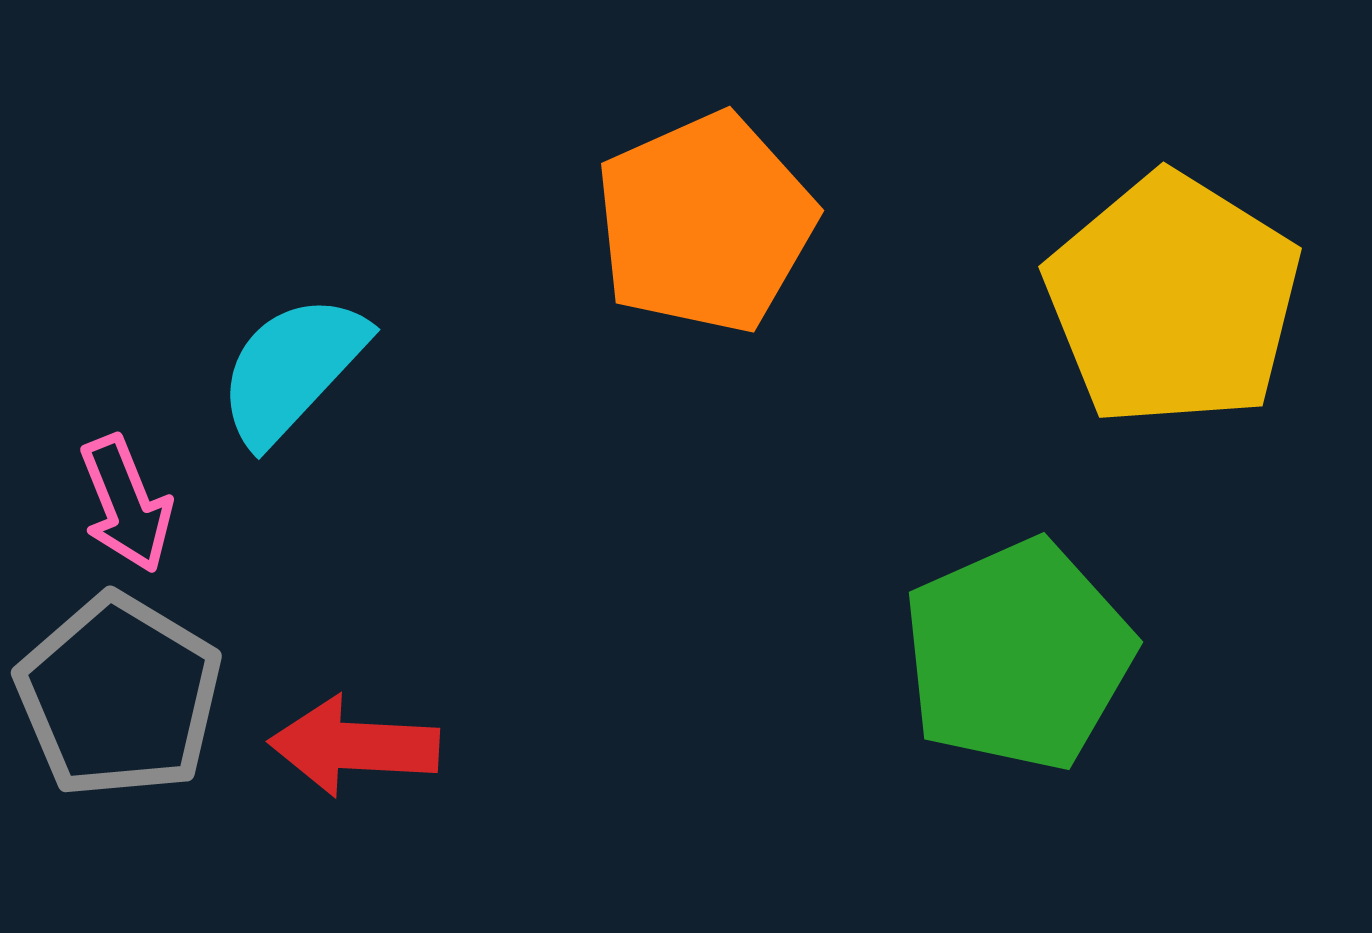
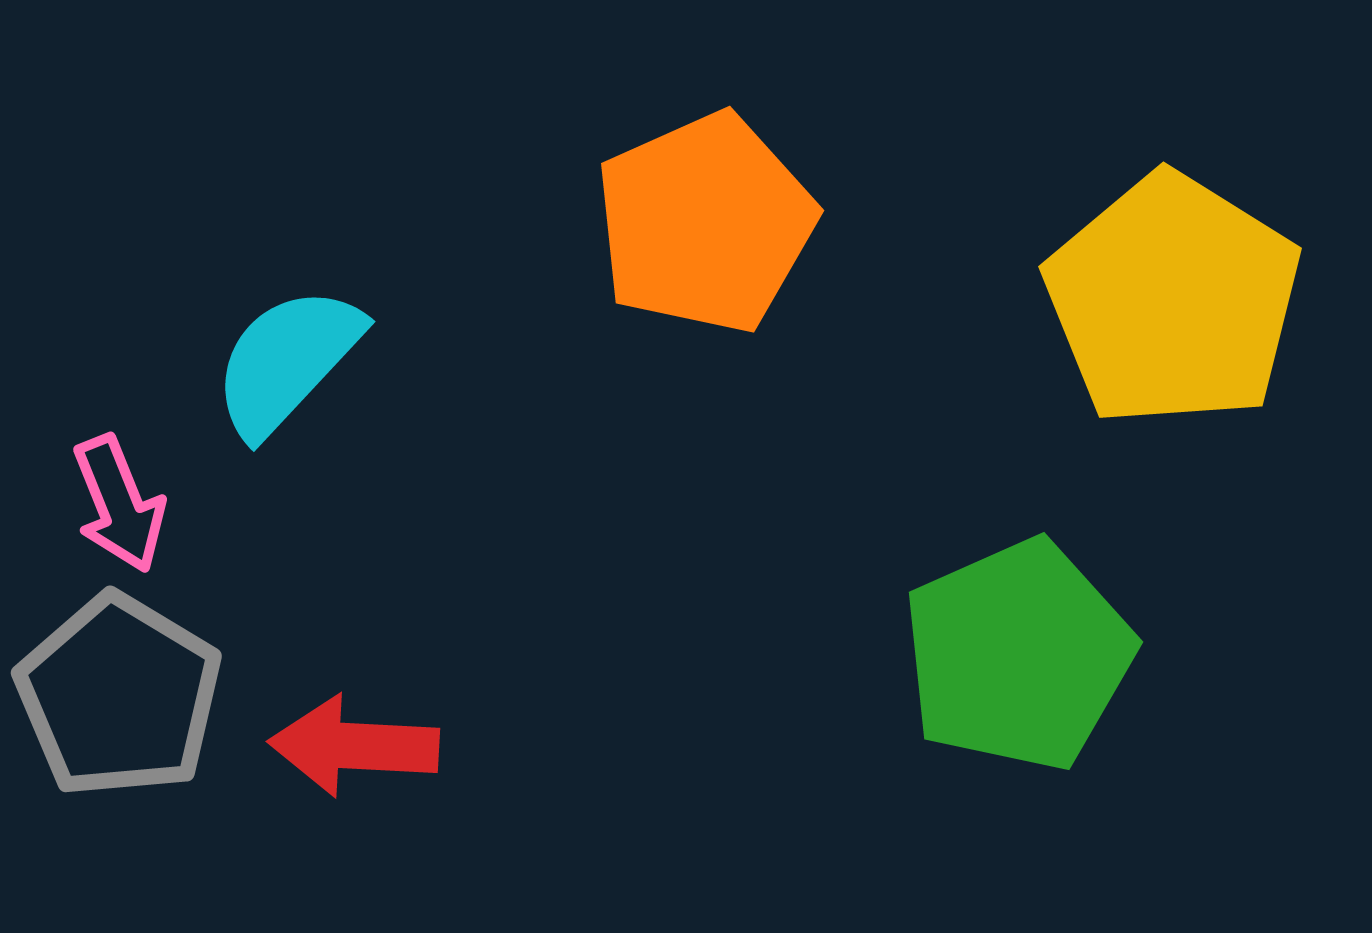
cyan semicircle: moved 5 px left, 8 px up
pink arrow: moved 7 px left
